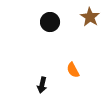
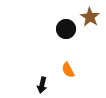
black circle: moved 16 px right, 7 px down
orange semicircle: moved 5 px left
